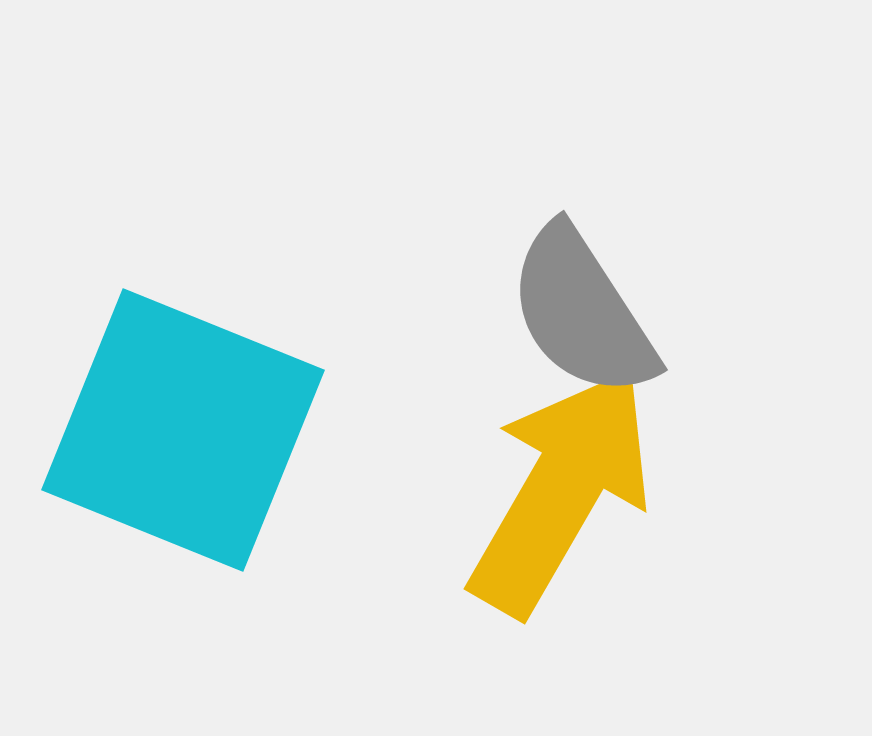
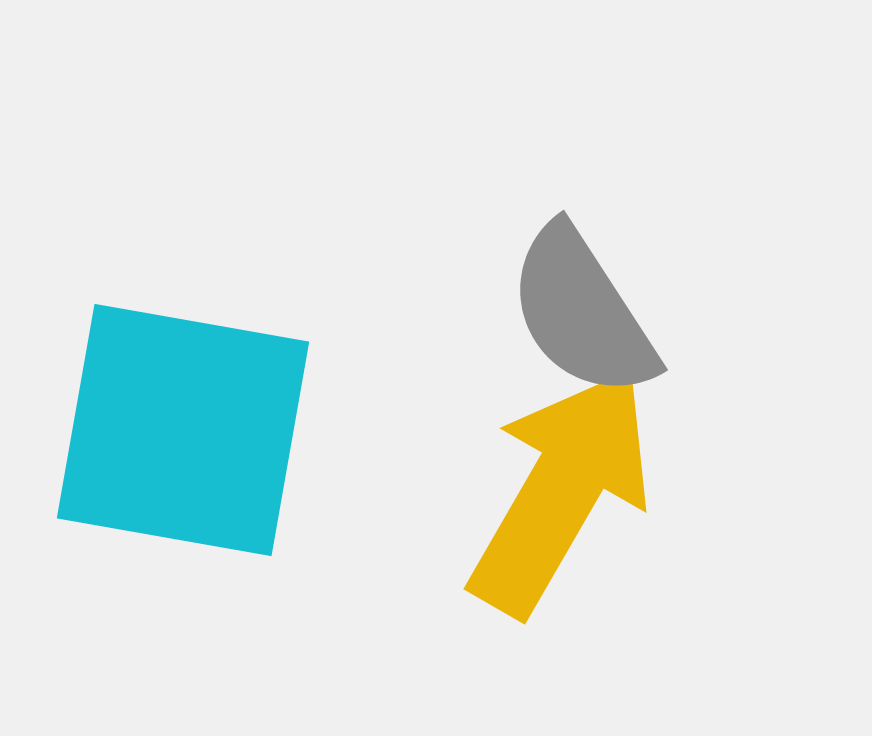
cyan square: rotated 12 degrees counterclockwise
